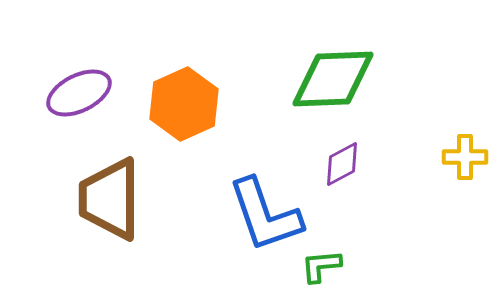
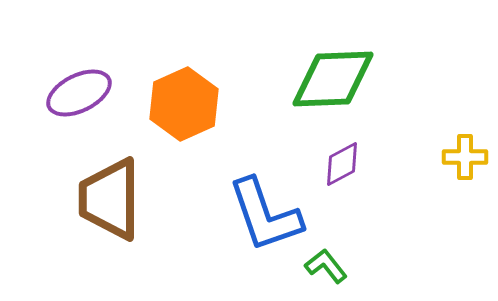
green L-shape: moved 5 px right; rotated 57 degrees clockwise
